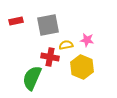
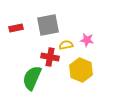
red rectangle: moved 7 px down
yellow hexagon: moved 1 px left, 3 px down
